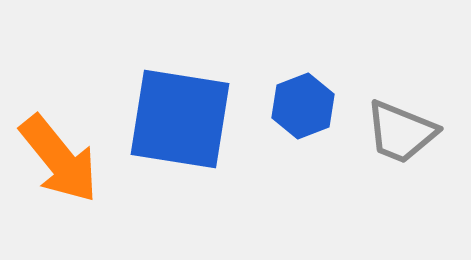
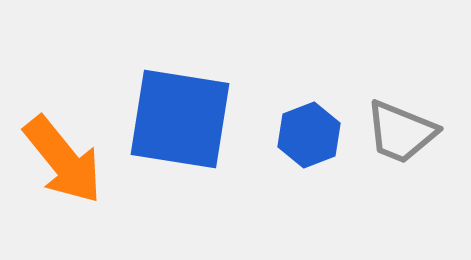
blue hexagon: moved 6 px right, 29 px down
orange arrow: moved 4 px right, 1 px down
